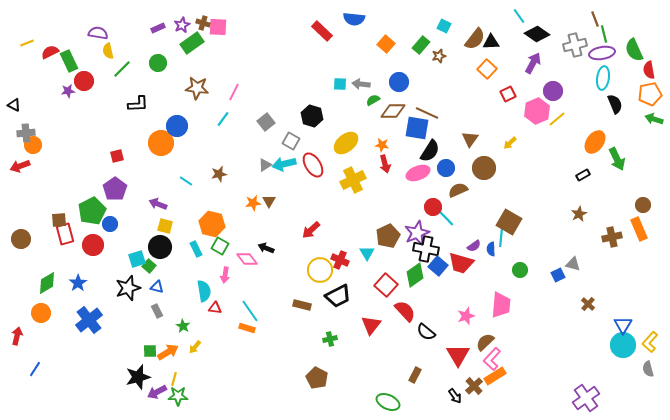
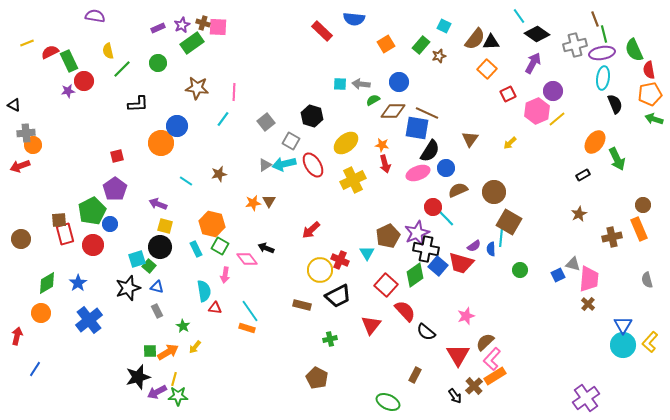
purple semicircle at (98, 33): moved 3 px left, 17 px up
orange square at (386, 44): rotated 18 degrees clockwise
pink line at (234, 92): rotated 24 degrees counterclockwise
brown circle at (484, 168): moved 10 px right, 24 px down
pink trapezoid at (501, 305): moved 88 px right, 26 px up
gray semicircle at (648, 369): moved 1 px left, 89 px up
